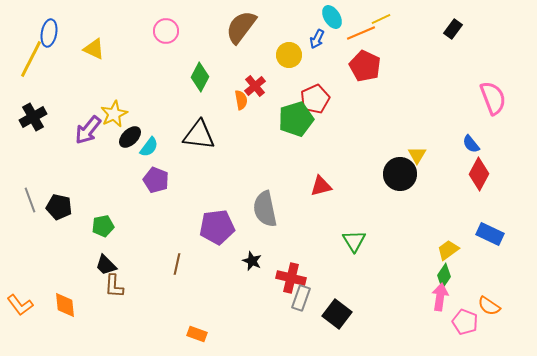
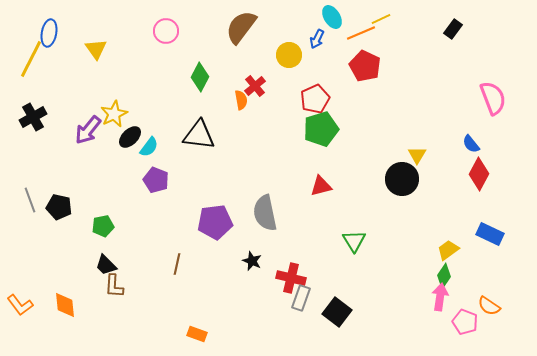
yellow triangle at (94, 49): moved 2 px right; rotated 30 degrees clockwise
green pentagon at (296, 119): moved 25 px right, 10 px down
black circle at (400, 174): moved 2 px right, 5 px down
gray semicircle at (265, 209): moved 4 px down
purple pentagon at (217, 227): moved 2 px left, 5 px up
black square at (337, 314): moved 2 px up
